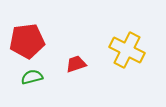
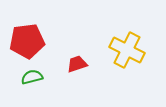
red trapezoid: moved 1 px right
